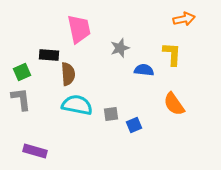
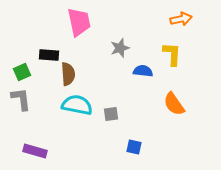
orange arrow: moved 3 px left
pink trapezoid: moved 7 px up
blue semicircle: moved 1 px left, 1 px down
blue square: moved 22 px down; rotated 35 degrees clockwise
